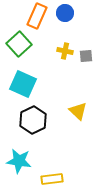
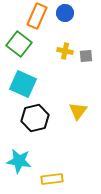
green square: rotated 10 degrees counterclockwise
yellow triangle: rotated 24 degrees clockwise
black hexagon: moved 2 px right, 2 px up; rotated 12 degrees clockwise
